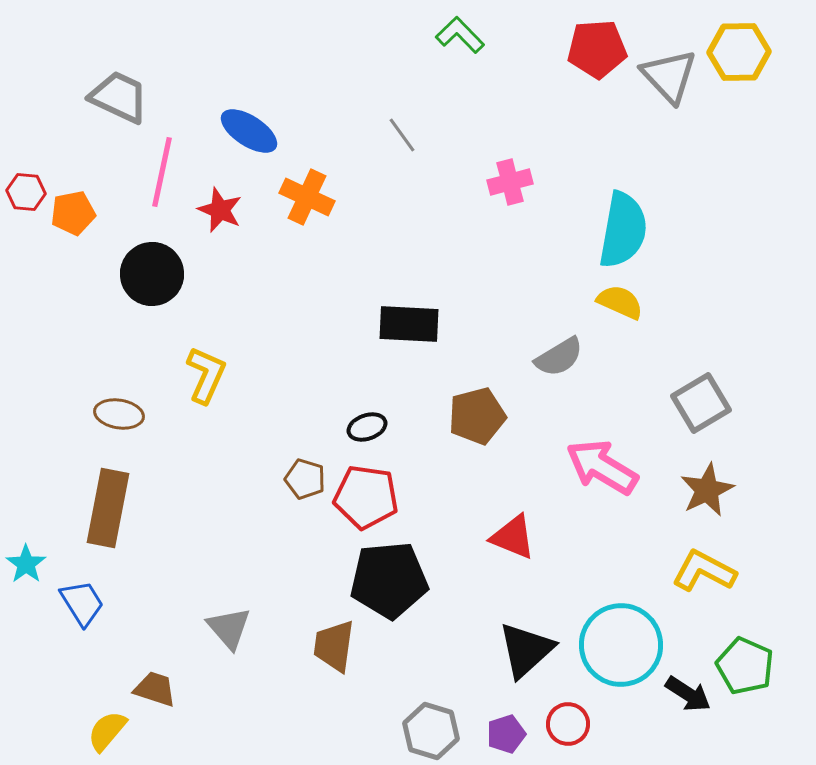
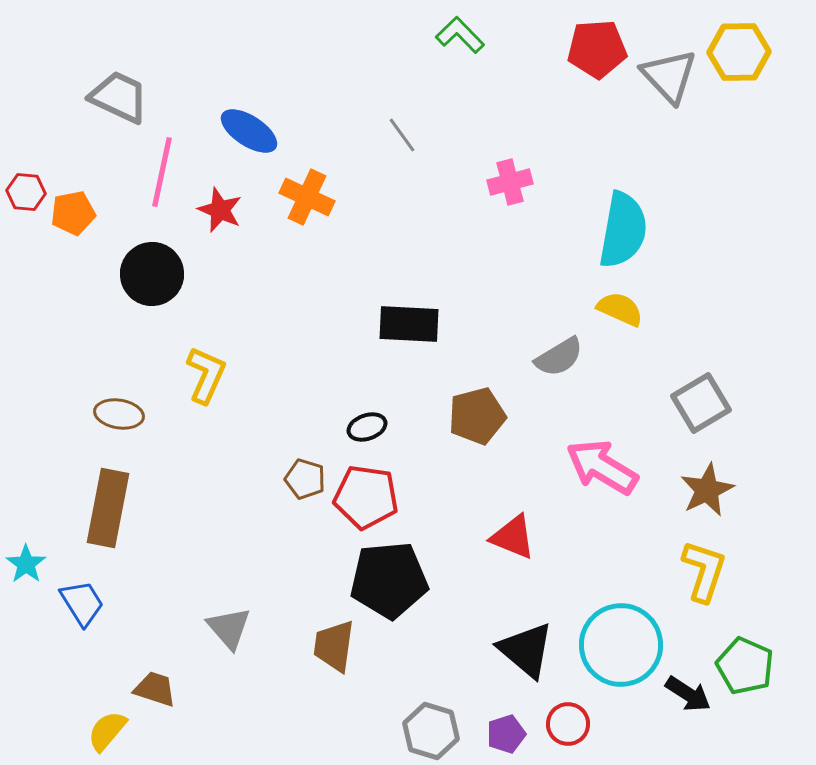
yellow semicircle at (620, 302): moved 7 px down
yellow L-shape at (704, 571): rotated 80 degrees clockwise
black triangle at (526, 650): rotated 38 degrees counterclockwise
